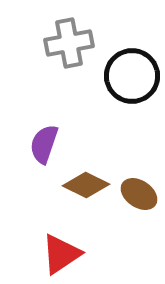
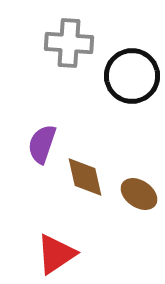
gray cross: rotated 15 degrees clockwise
purple semicircle: moved 2 px left
brown diamond: moved 1 px left, 8 px up; rotated 51 degrees clockwise
red triangle: moved 5 px left
